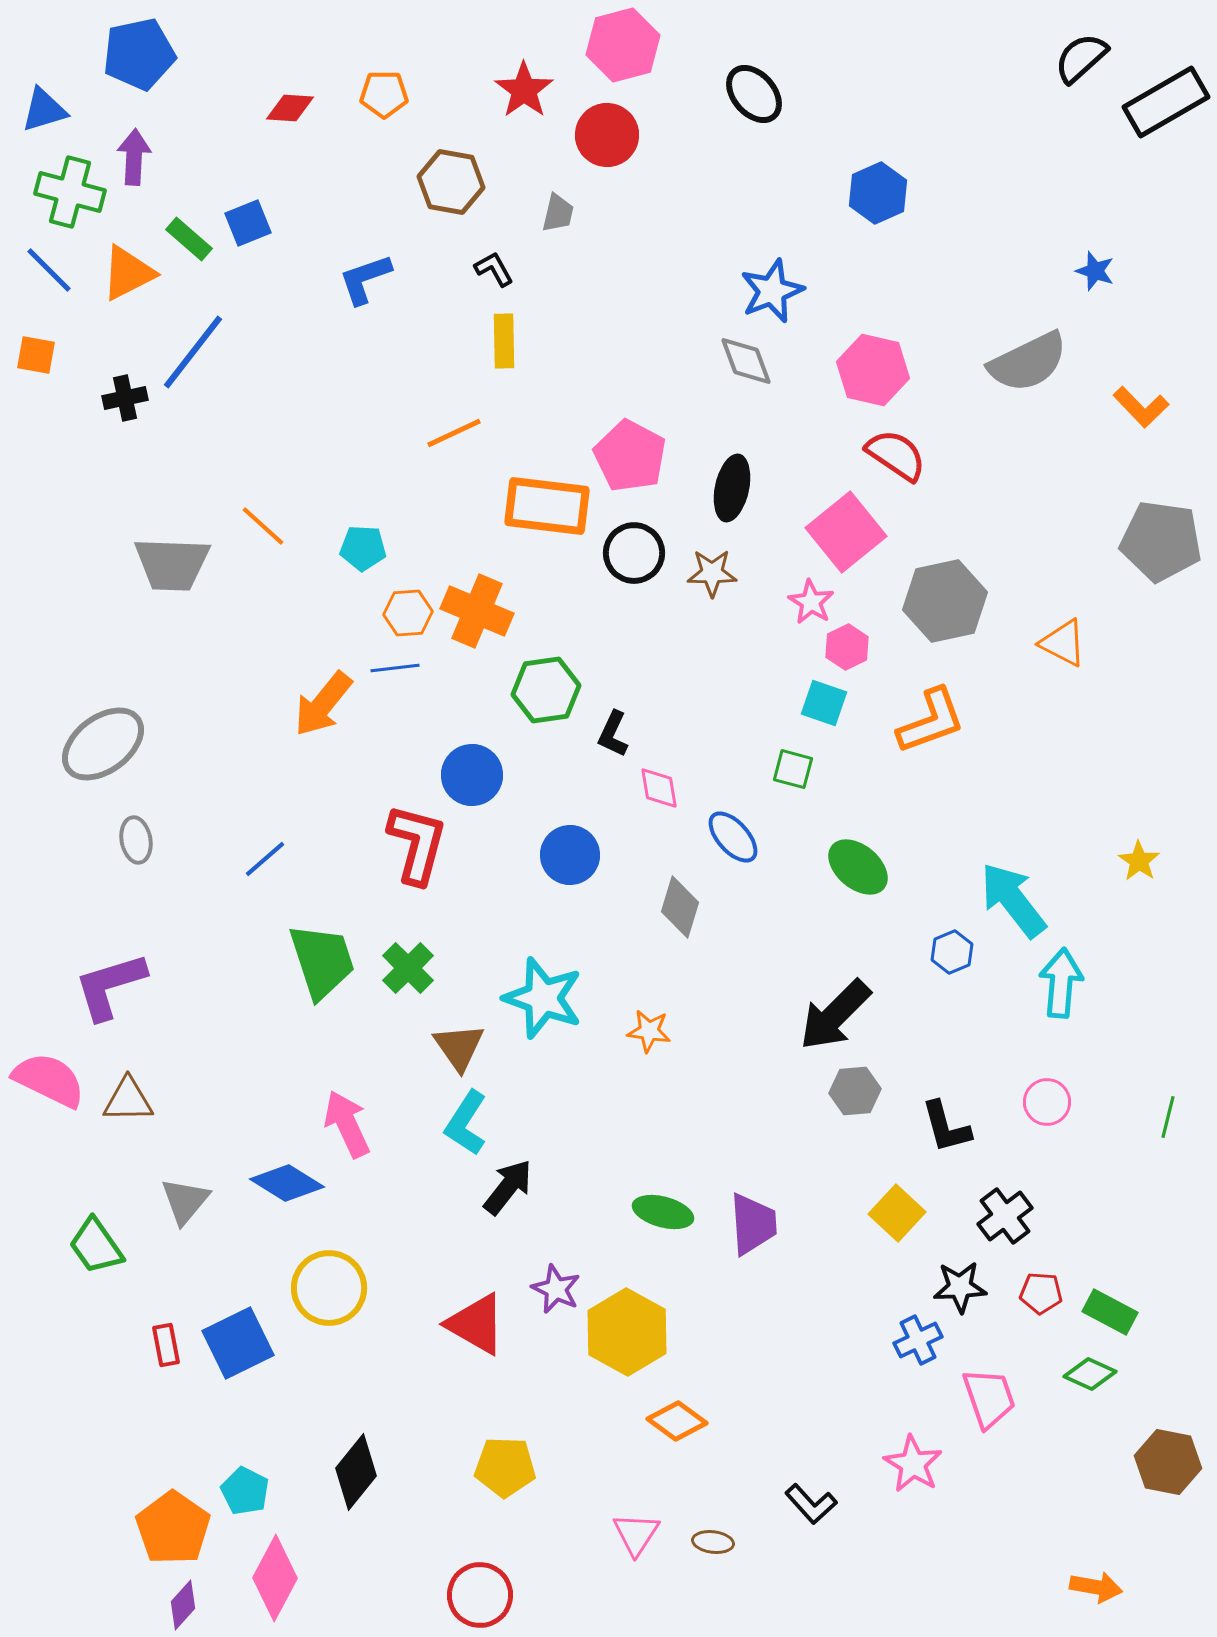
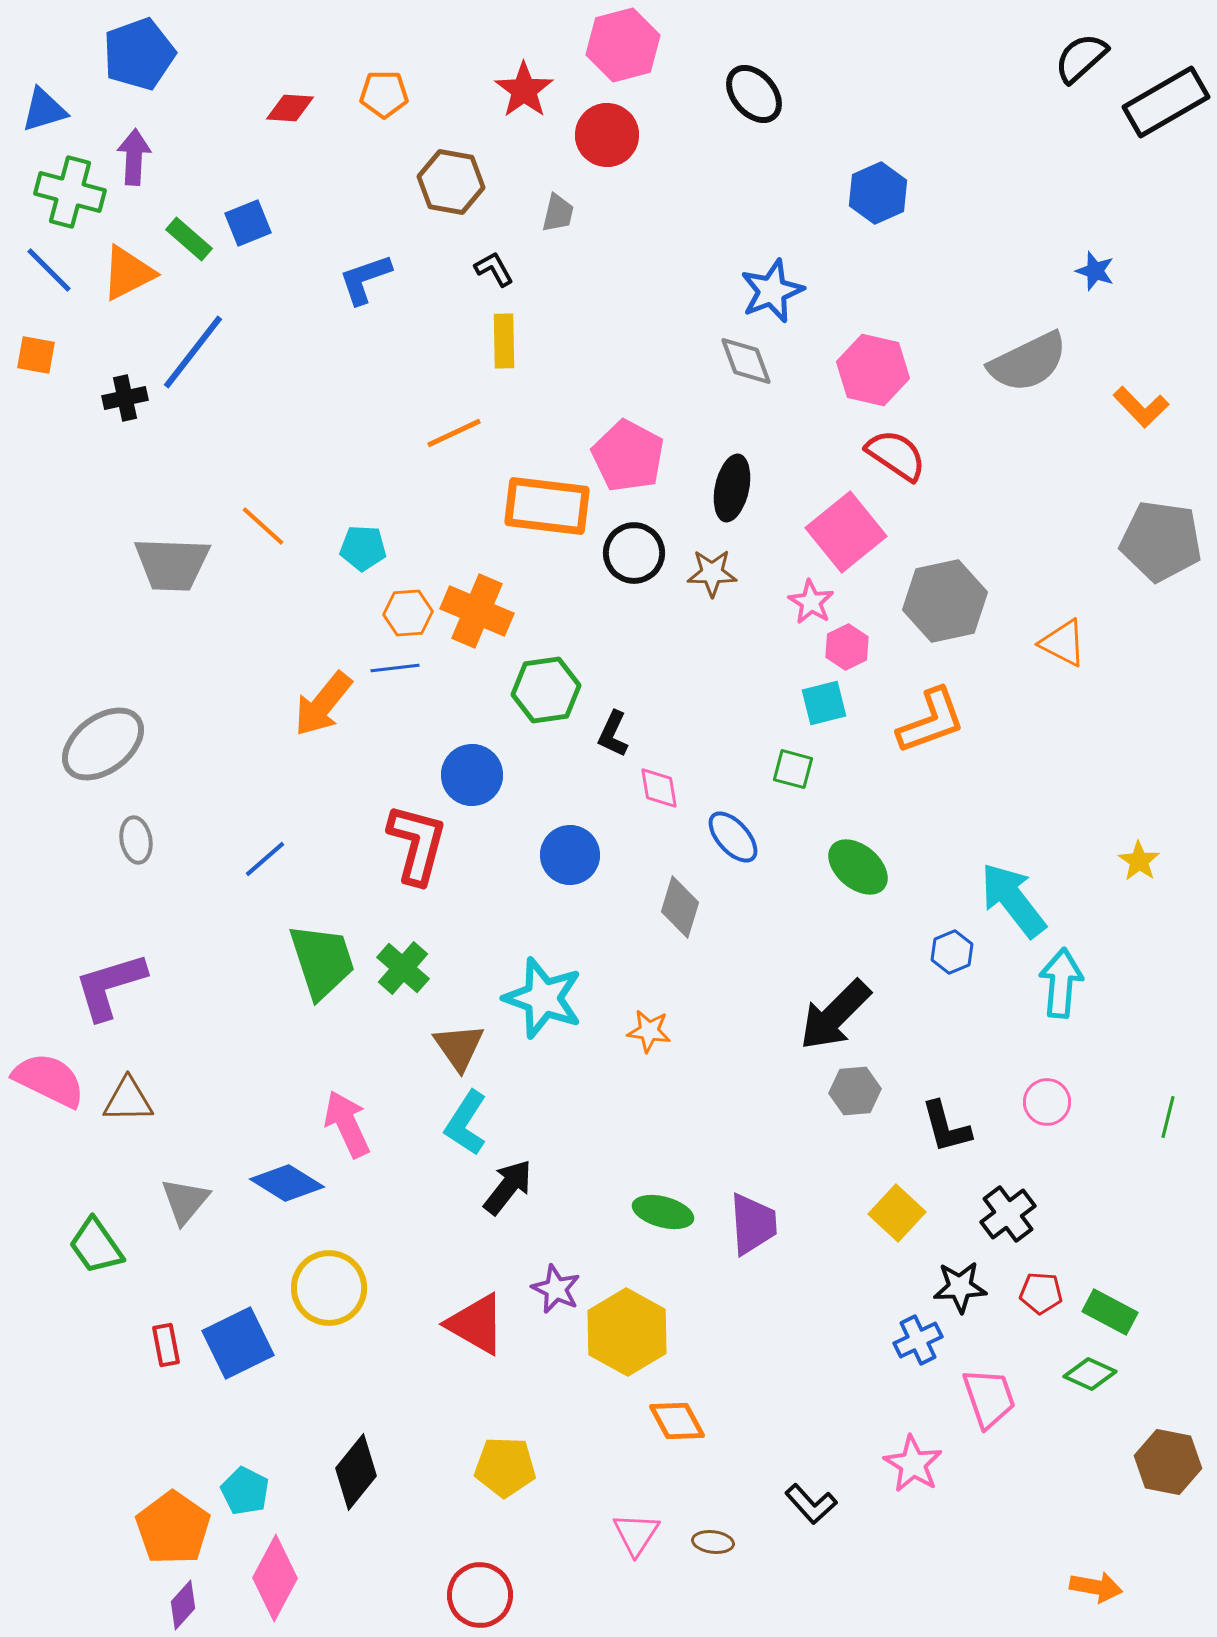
blue pentagon at (139, 54): rotated 8 degrees counterclockwise
pink pentagon at (630, 456): moved 2 px left
cyan square at (824, 703): rotated 33 degrees counterclockwise
green cross at (408, 968): moved 5 px left; rotated 4 degrees counterclockwise
black cross at (1005, 1216): moved 3 px right, 2 px up
orange diamond at (677, 1421): rotated 26 degrees clockwise
